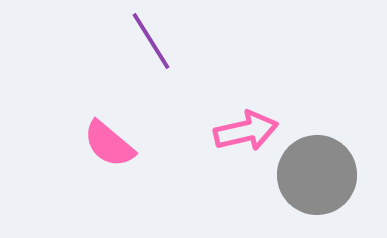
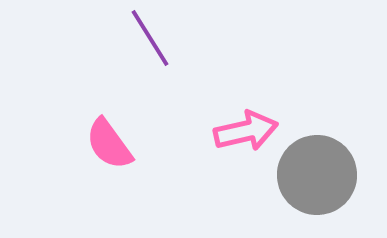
purple line: moved 1 px left, 3 px up
pink semicircle: rotated 14 degrees clockwise
